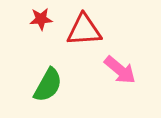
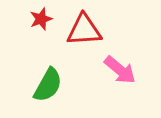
red star: rotated 15 degrees counterclockwise
